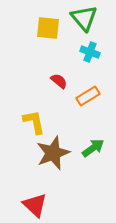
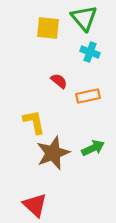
orange rectangle: rotated 20 degrees clockwise
green arrow: rotated 10 degrees clockwise
